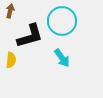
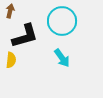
black L-shape: moved 5 px left
